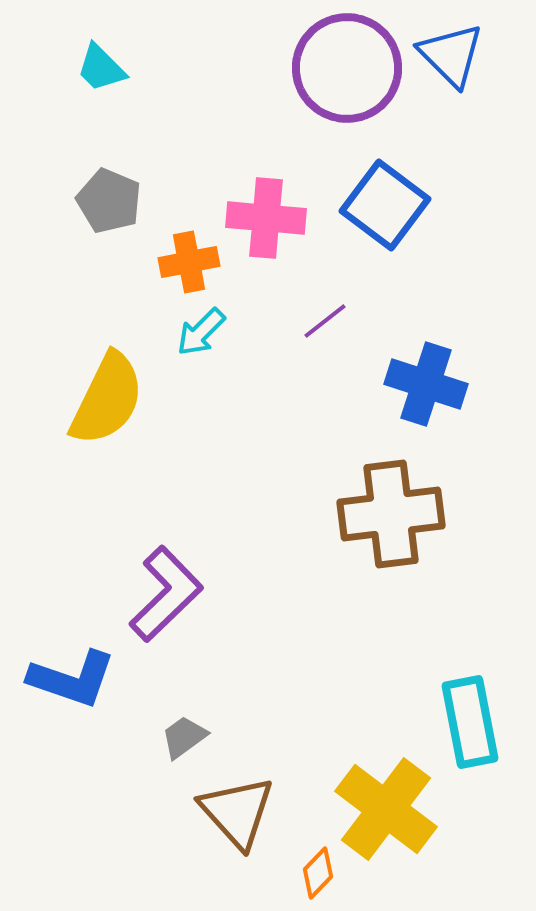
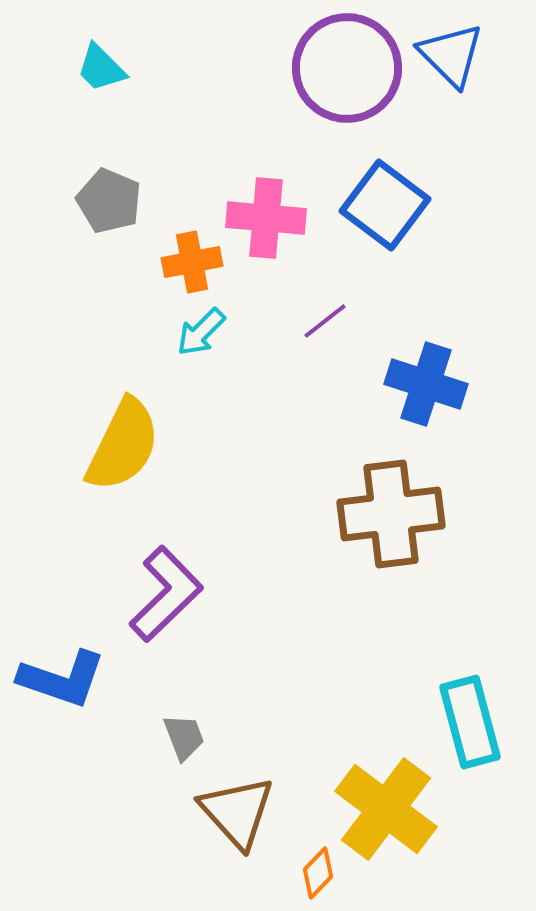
orange cross: moved 3 px right
yellow semicircle: moved 16 px right, 46 px down
blue L-shape: moved 10 px left
cyan rectangle: rotated 4 degrees counterclockwise
gray trapezoid: rotated 105 degrees clockwise
